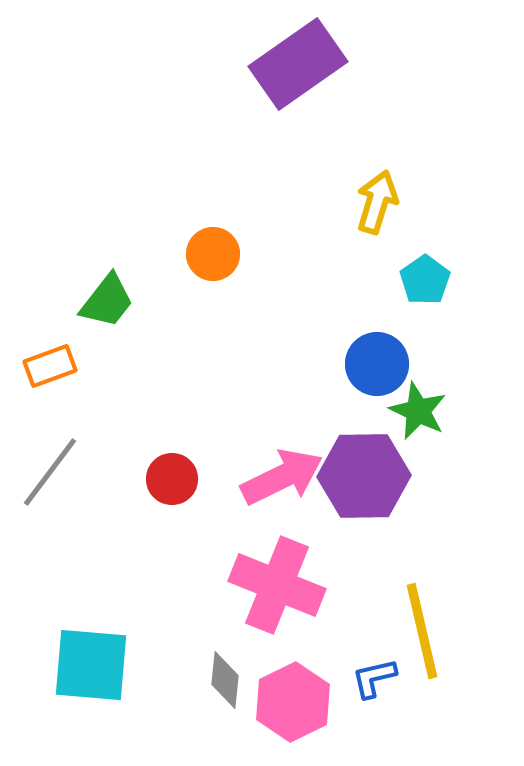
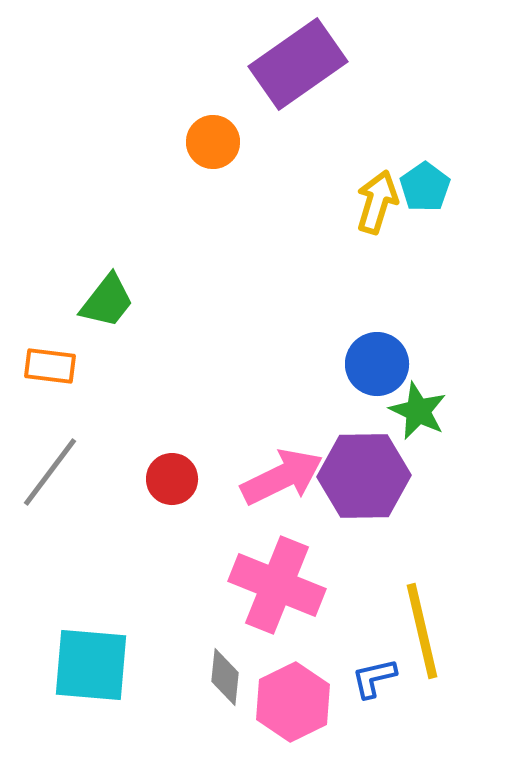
orange circle: moved 112 px up
cyan pentagon: moved 93 px up
orange rectangle: rotated 27 degrees clockwise
gray diamond: moved 3 px up
